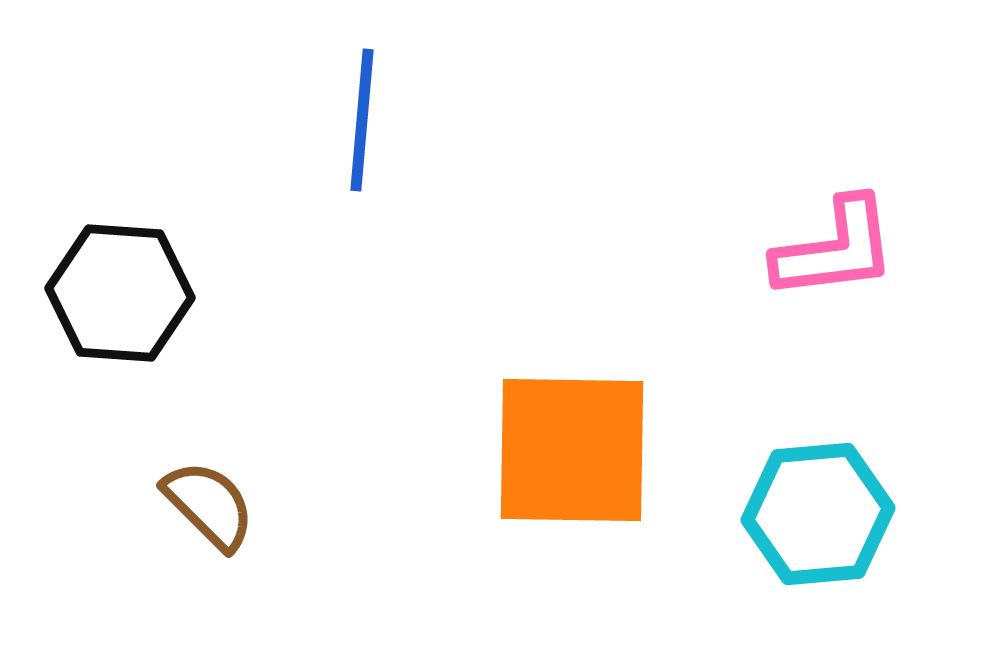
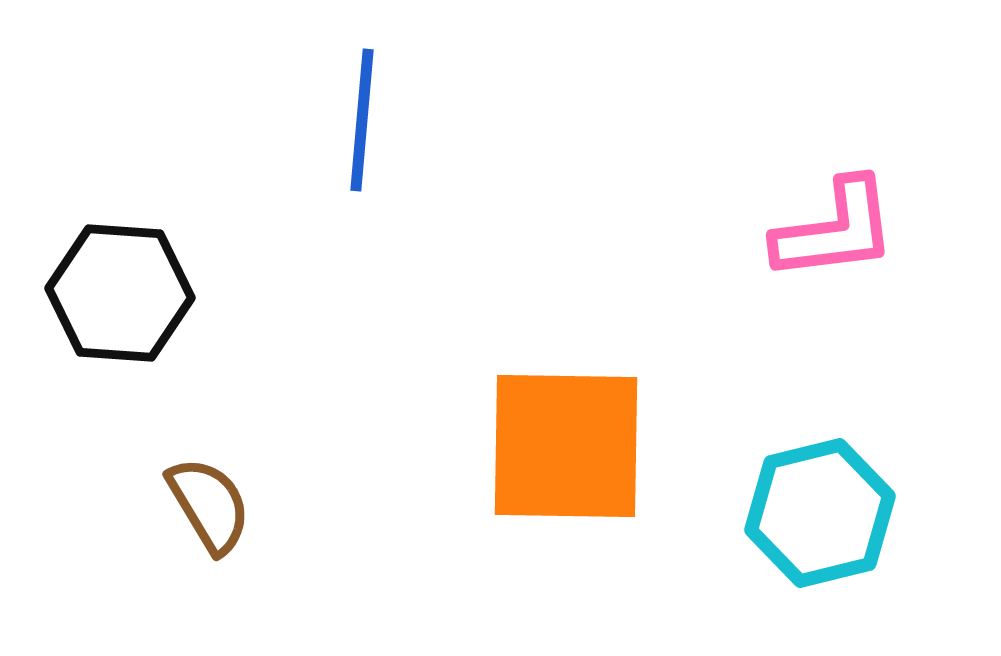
pink L-shape: moved 19 px up
orange square: moved 6 px left, 4 px up
brown semicircle: rotated 14 degrees clockwise
cyan hexagon: moved 2 px right, 1 px up; rotated 9 degrees counterclockwise
